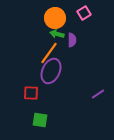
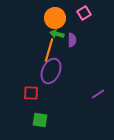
orange line: moved 3 px up; rotated 20 degrees counterclockwise
